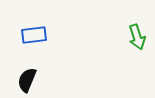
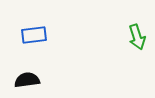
black semicircle: rotated 60 degrees clockwise
